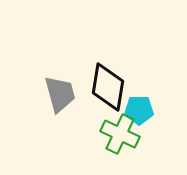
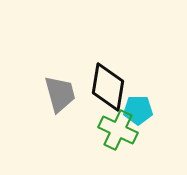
cyan pentagon: moved 1 px left
green cross: moved 2 px left, 4 px up
